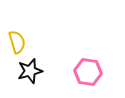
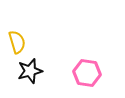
pink hexagon: moved 1 px left, 1 px down
